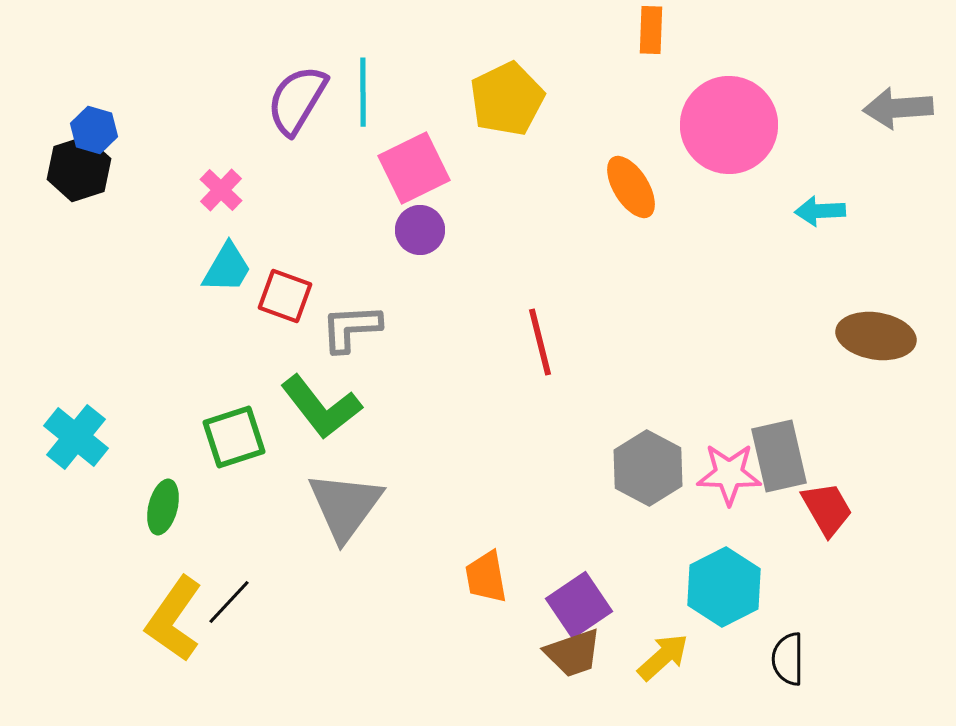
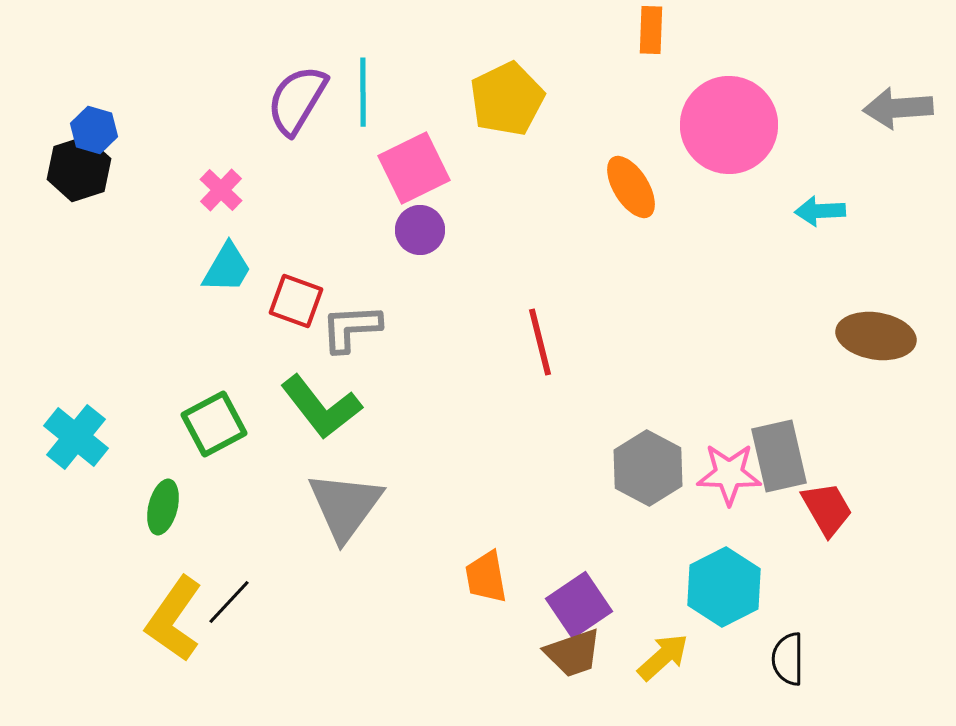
red square: moved 11 px right, 5 px down
green square: moved 20 px left, 13 px up; rotated 10 degrees counterclockwise
